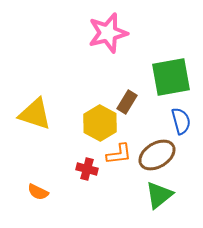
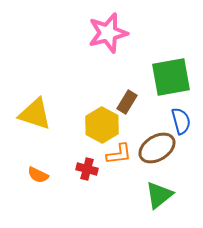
yellow hexagon: moved 2 px right, 2 px down
brown ellipse: moved 7 px up
orange semicircle: moved 17 px up
